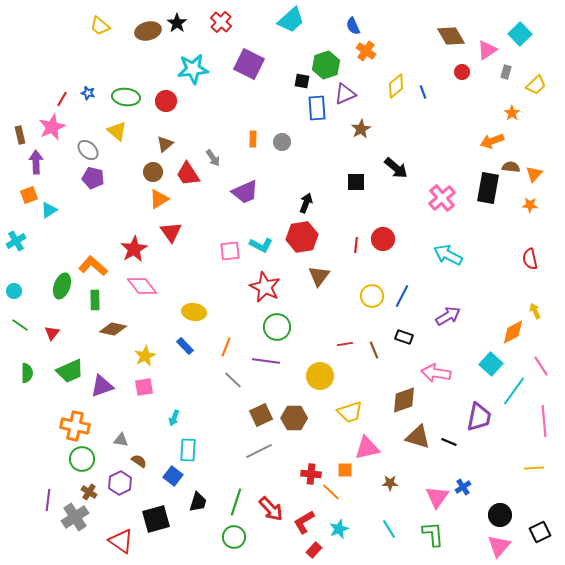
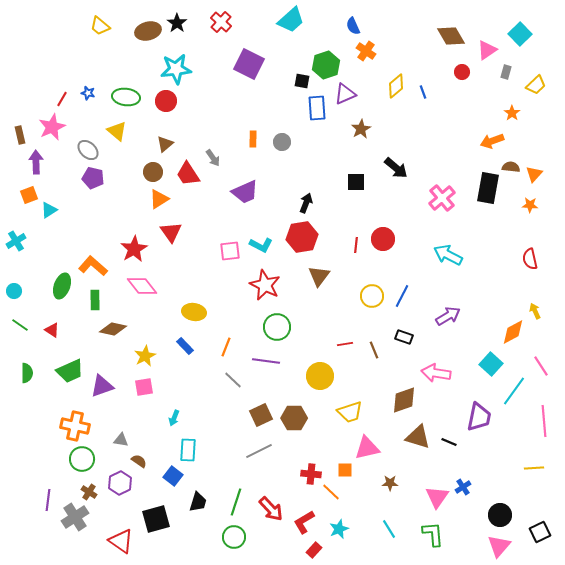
cyan star at (193, 69): moved 17 px left
red star at (265, 287): moved 2 px up
red triangle at (52, 333): moved 3 px up; rotated 35 degrees counterclockwise
